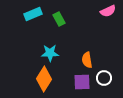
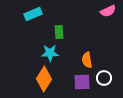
green rectangle: moved 13 px down; rotated 24 degrees clockwise
